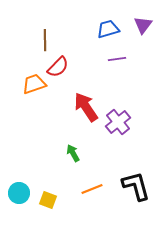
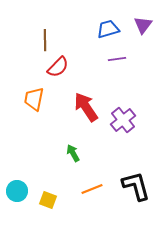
orange trapezoid: moved 15 px down; rotated 60 degrees counterclockwise
purple cross: moved 5 px right, 2 px up
cyan circle: moved 2 px left, 2 px up
